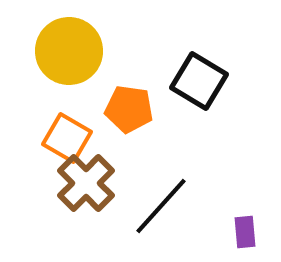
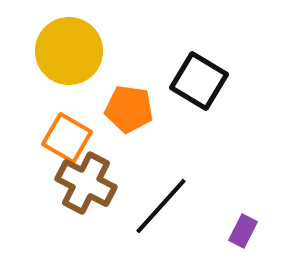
brown cross: rotated 18 degrees counterclockwise
purple rectangle: moved 2 px left, 1 px up; rotated 32 degrees clockwise
